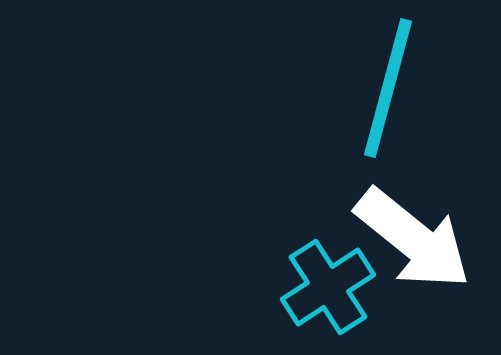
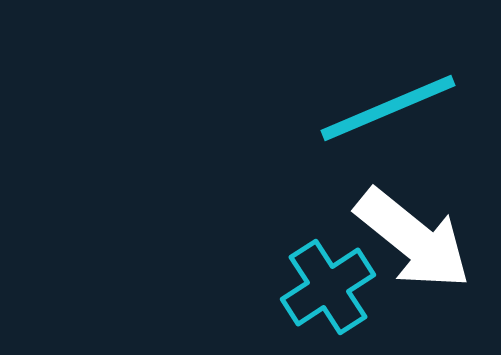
cyan line: moved 20 px down; rotated 52 degrees clockwise
